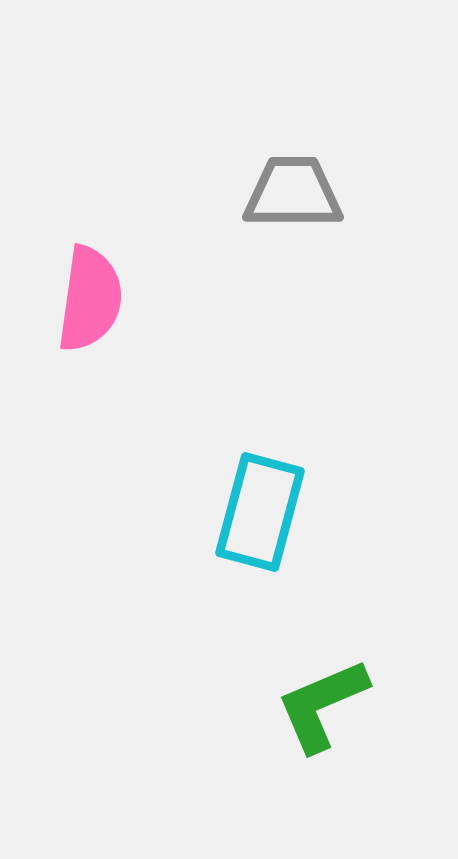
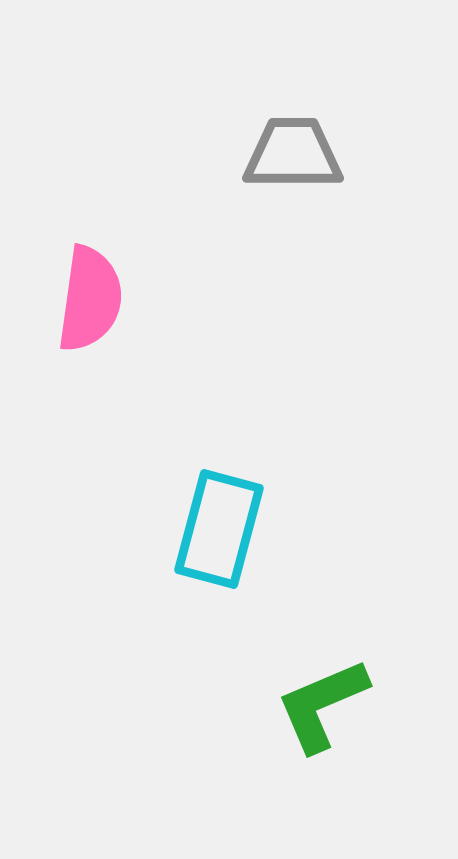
gray trapezoid: moved 39 px up
cyan rectangle: moved 41 px left, 17 px down
